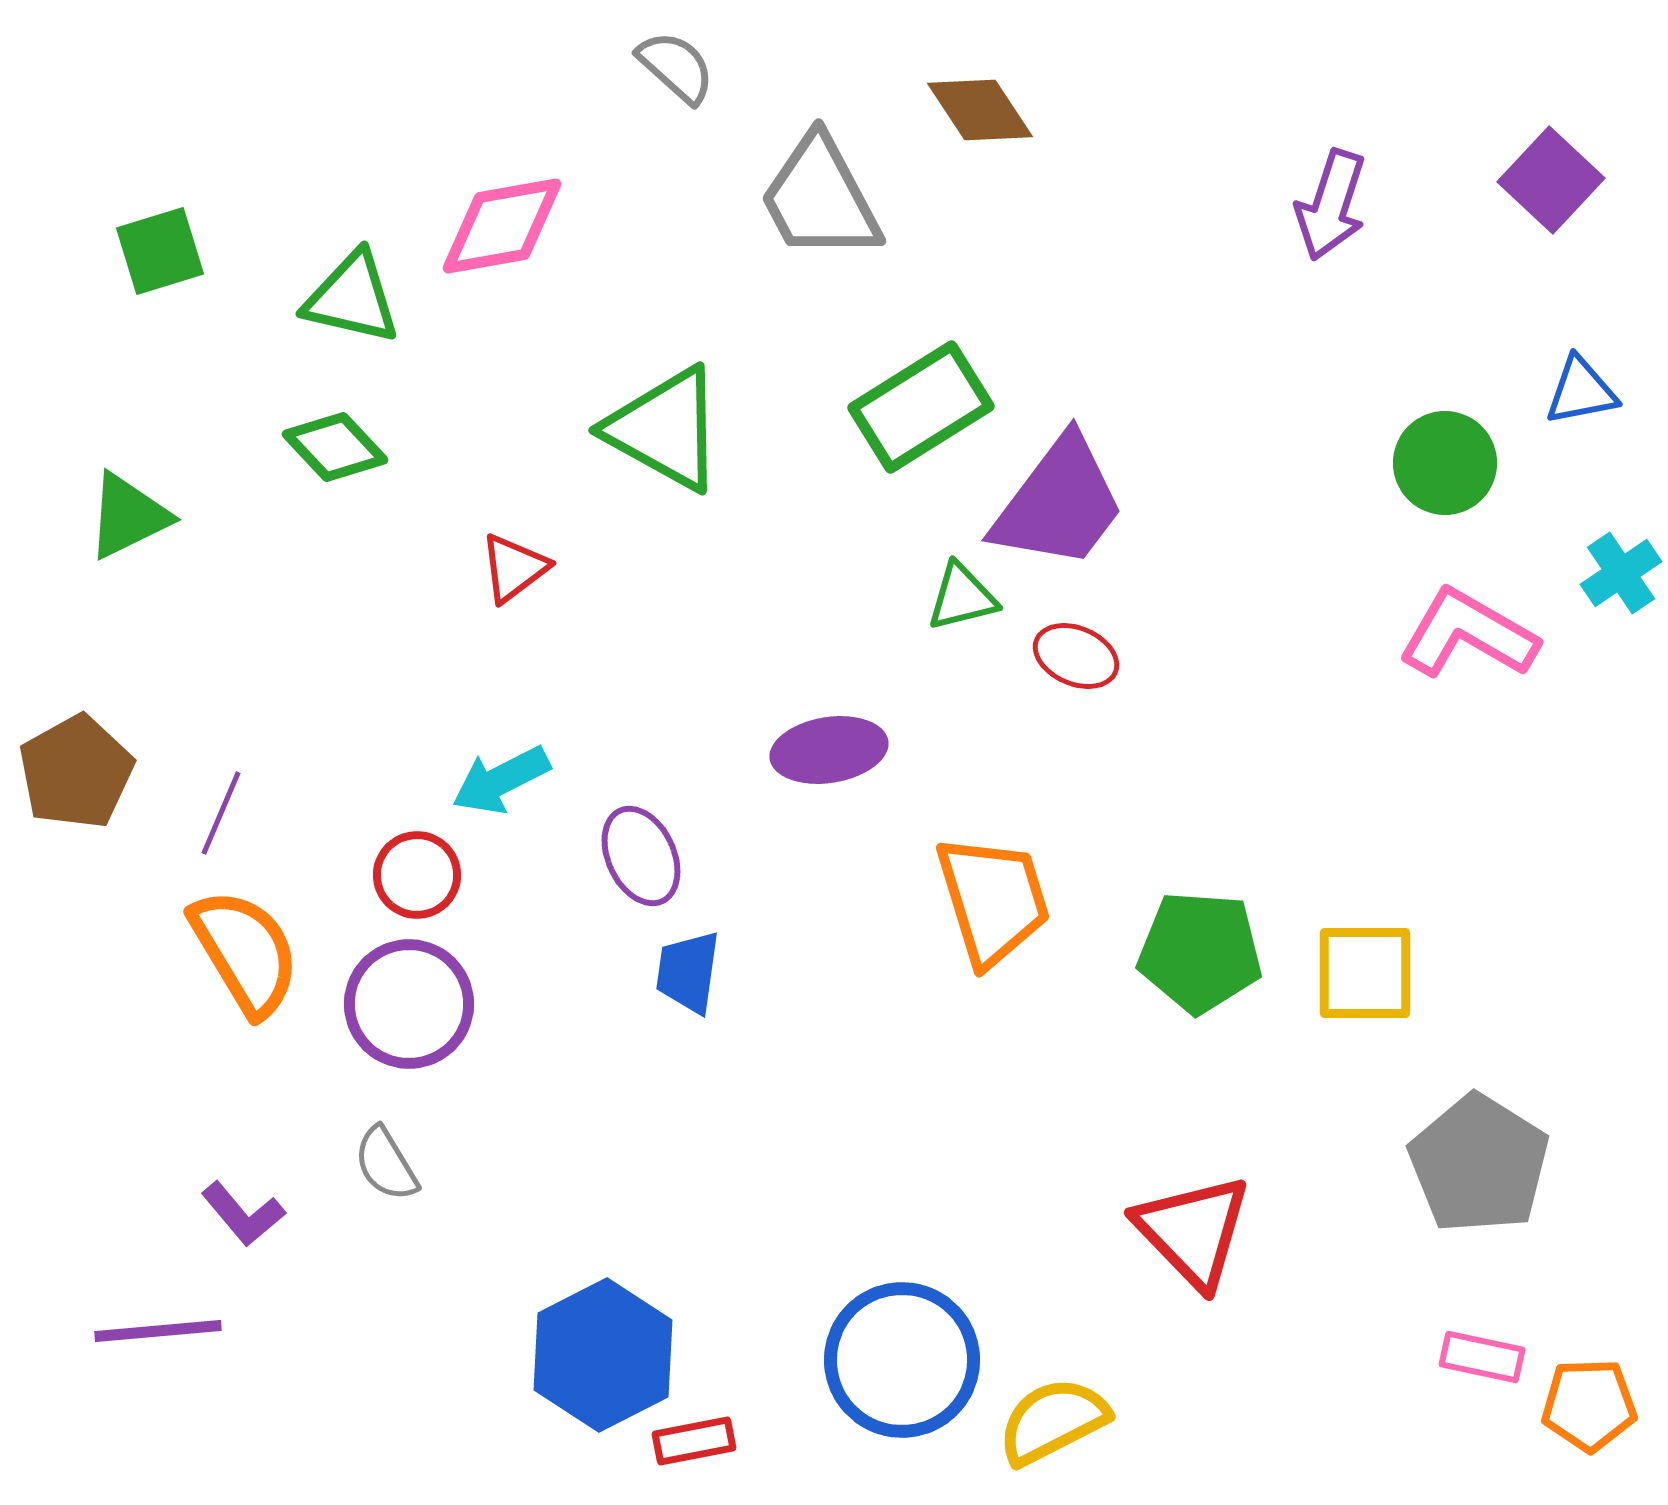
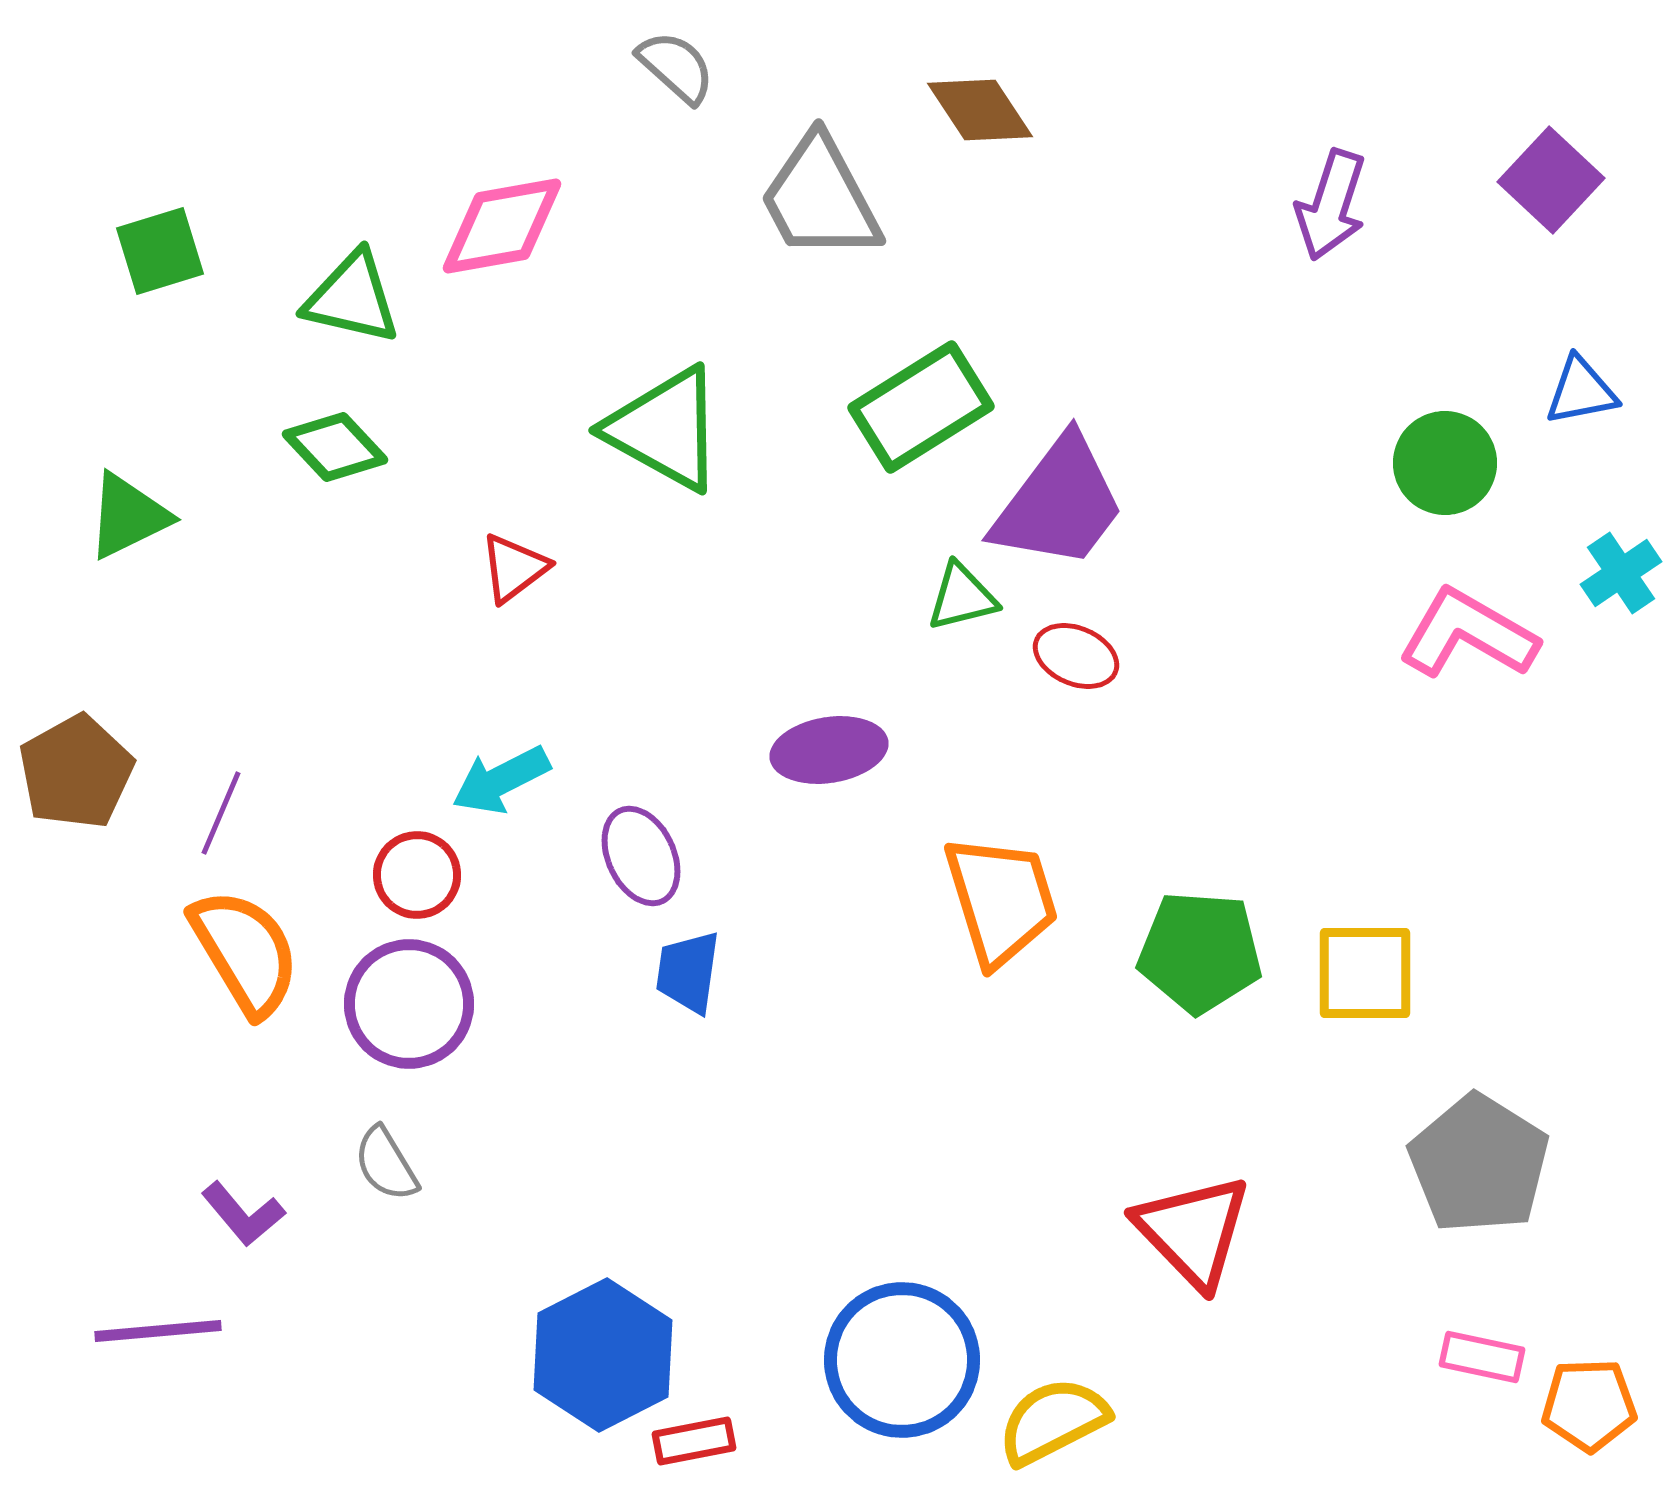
orange trapezoid at (993, 900): moved 8 px right
